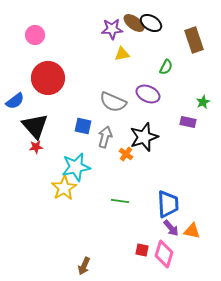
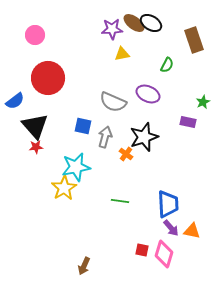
green semicircle: moved 1 px right, 2 px up
